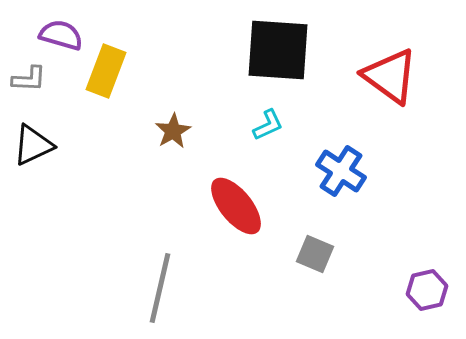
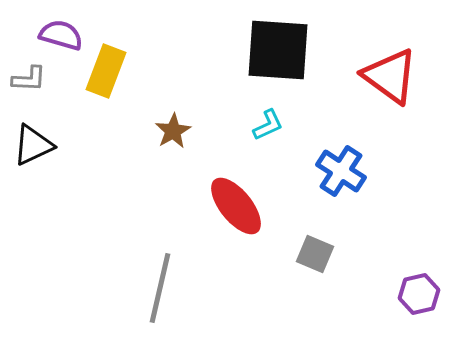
purple hexagon: moved 8 px left, 4 px down
